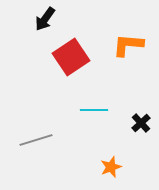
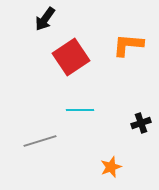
cyan line: moved 14 px left
black cross: rotated 24 degrees clockwise
gray line: moved 4 px right, 1 px down
